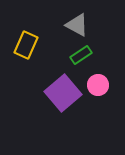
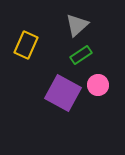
gray triangle: rotated 50 degrees clockwise
purple square: rotated 21 degrees counterclockwise
